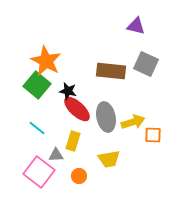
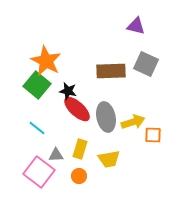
brown rectangle: rotated 8 degrees counterclockwise
yellow rectangle: moved 7 px right, 8 px down
